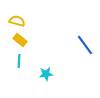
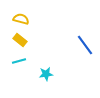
yellow semicircle: moved 4 px right, 2 px up
cyan line: rotated 72 degrees clockwise
